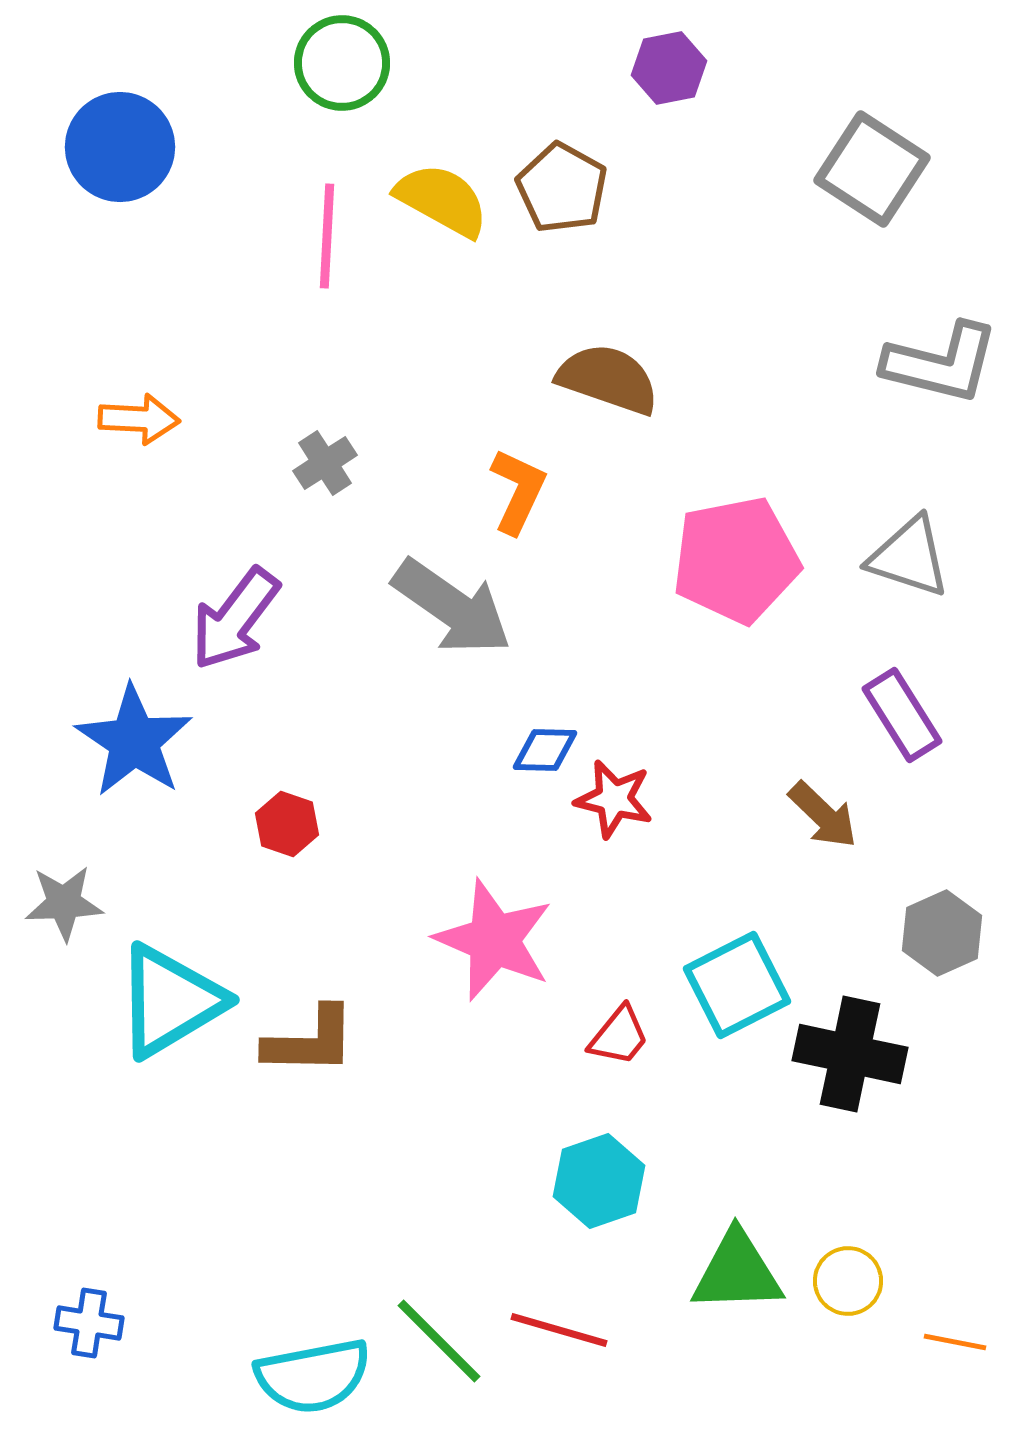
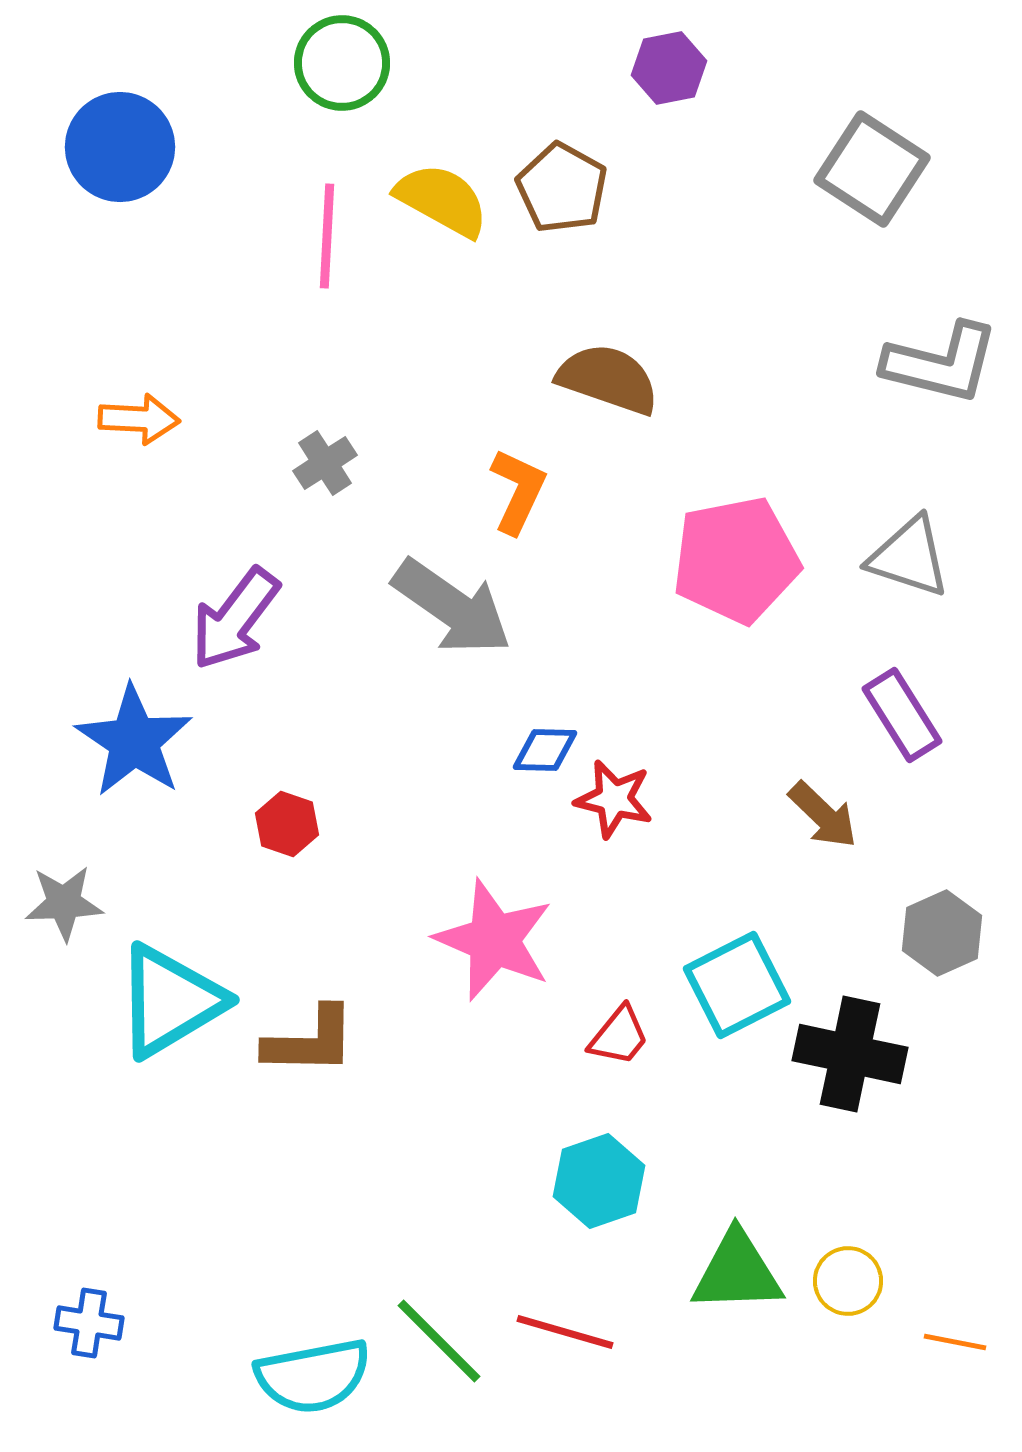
red line: moved 6 px right, 2 px down
